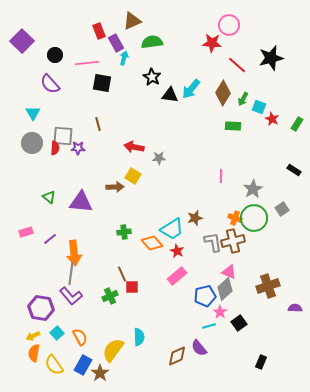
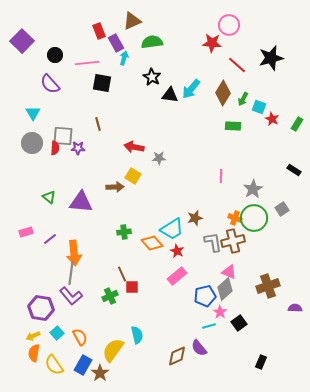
cyan semicircle at (139, 337): moved 2 px left, 2 px up; rotated 12 degrees counterclockwise
